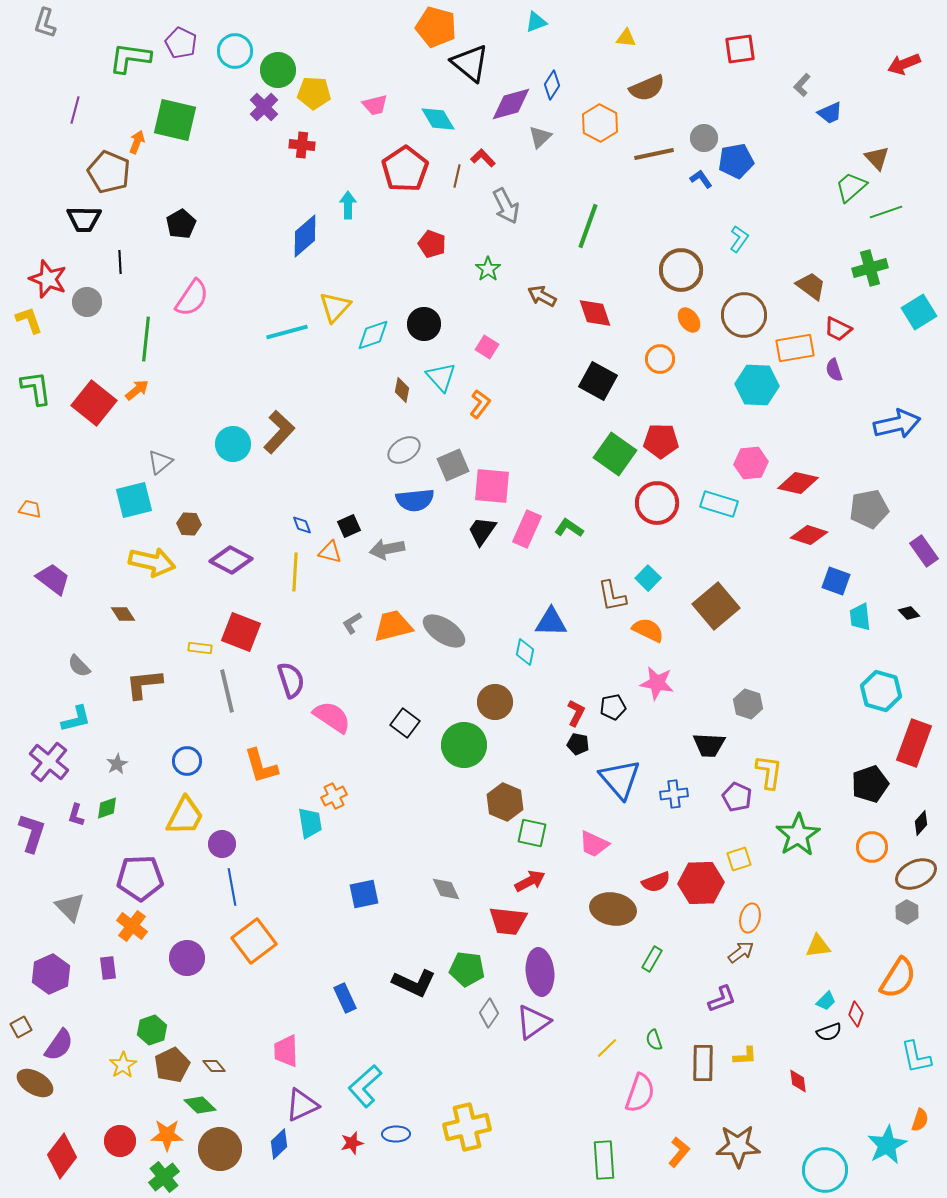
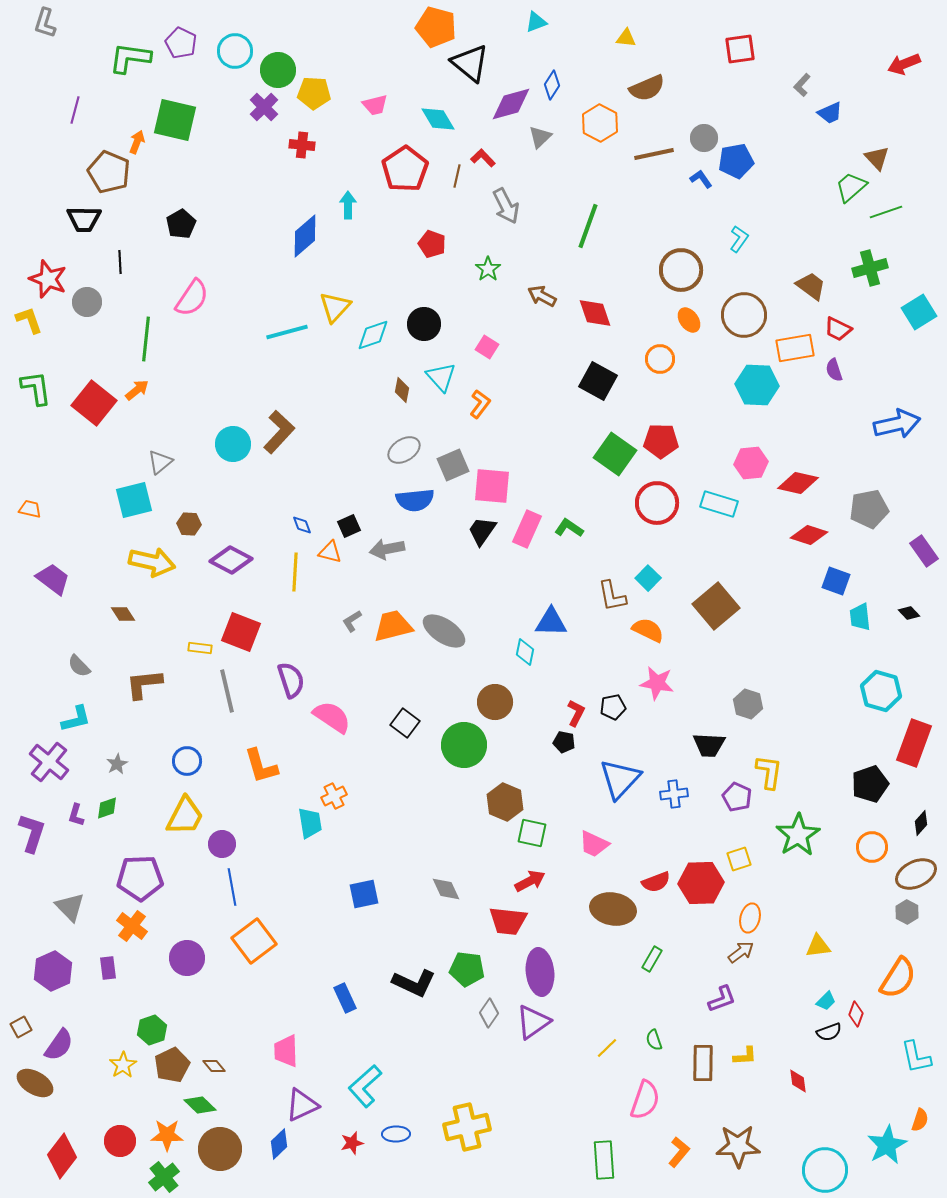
gray L-shape at (352, 623): moved 2 px up
black pentagon at (578, 744): moved 14 px left, 2 px up
blue triangle at (620, 779): rotated 24 degrees clockwise
purple hexagon at (51, 974): moved 2 px right, 3 px up
pink semicircle at (640, 1093): moved 5 px right, 7 px down
